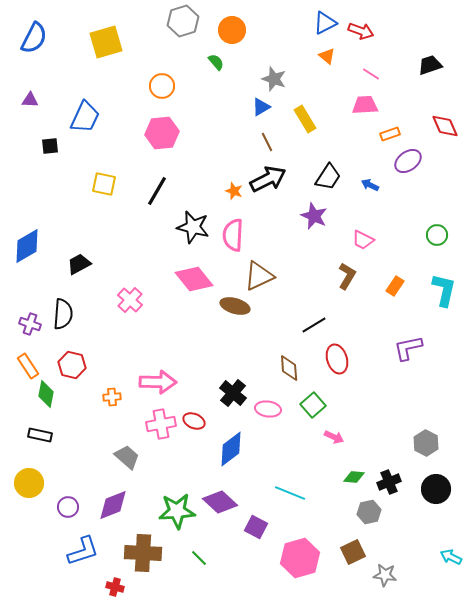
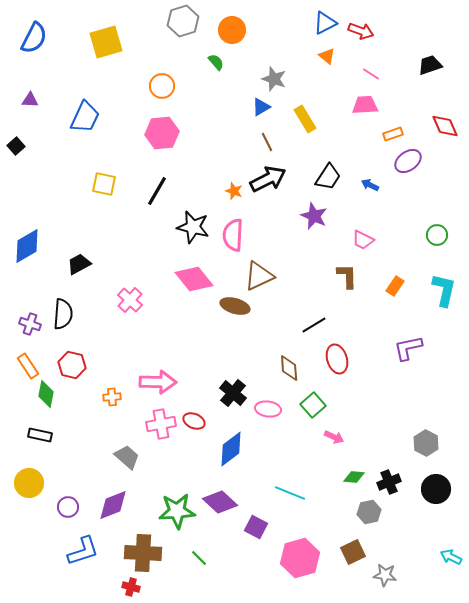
orange rectangle at (390, 134): moved 3 px right
black square at (50, 146): moved 34 px left; rotated 36 degrees counterclockwise
brown L-shape at (347, 276): rotated 32 degrees counterclockwise
red cross at (115, 587): moved 16 px right
